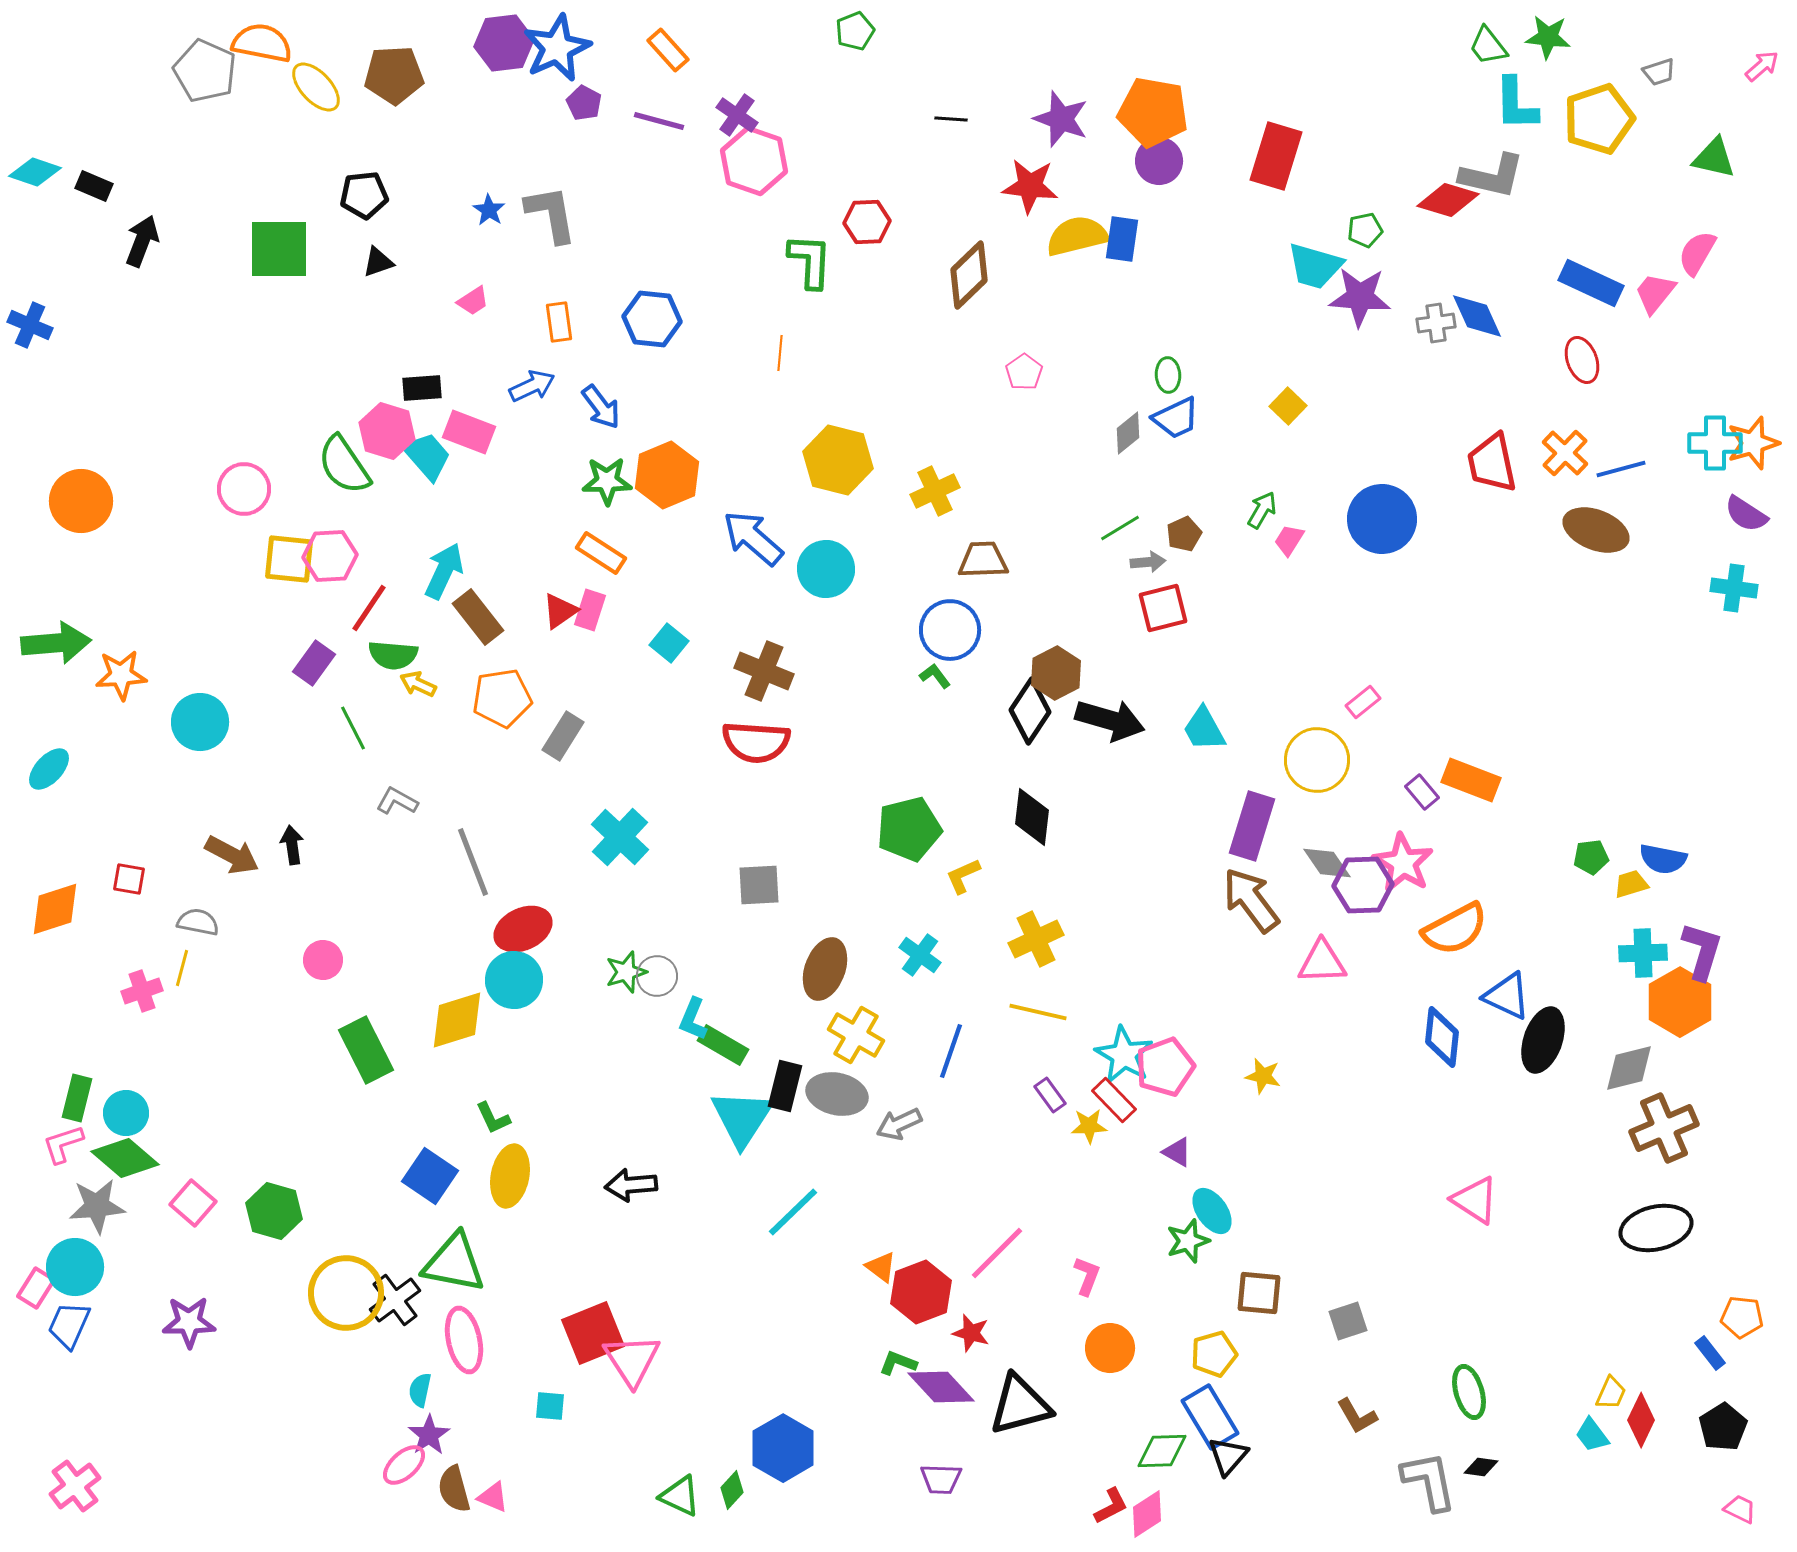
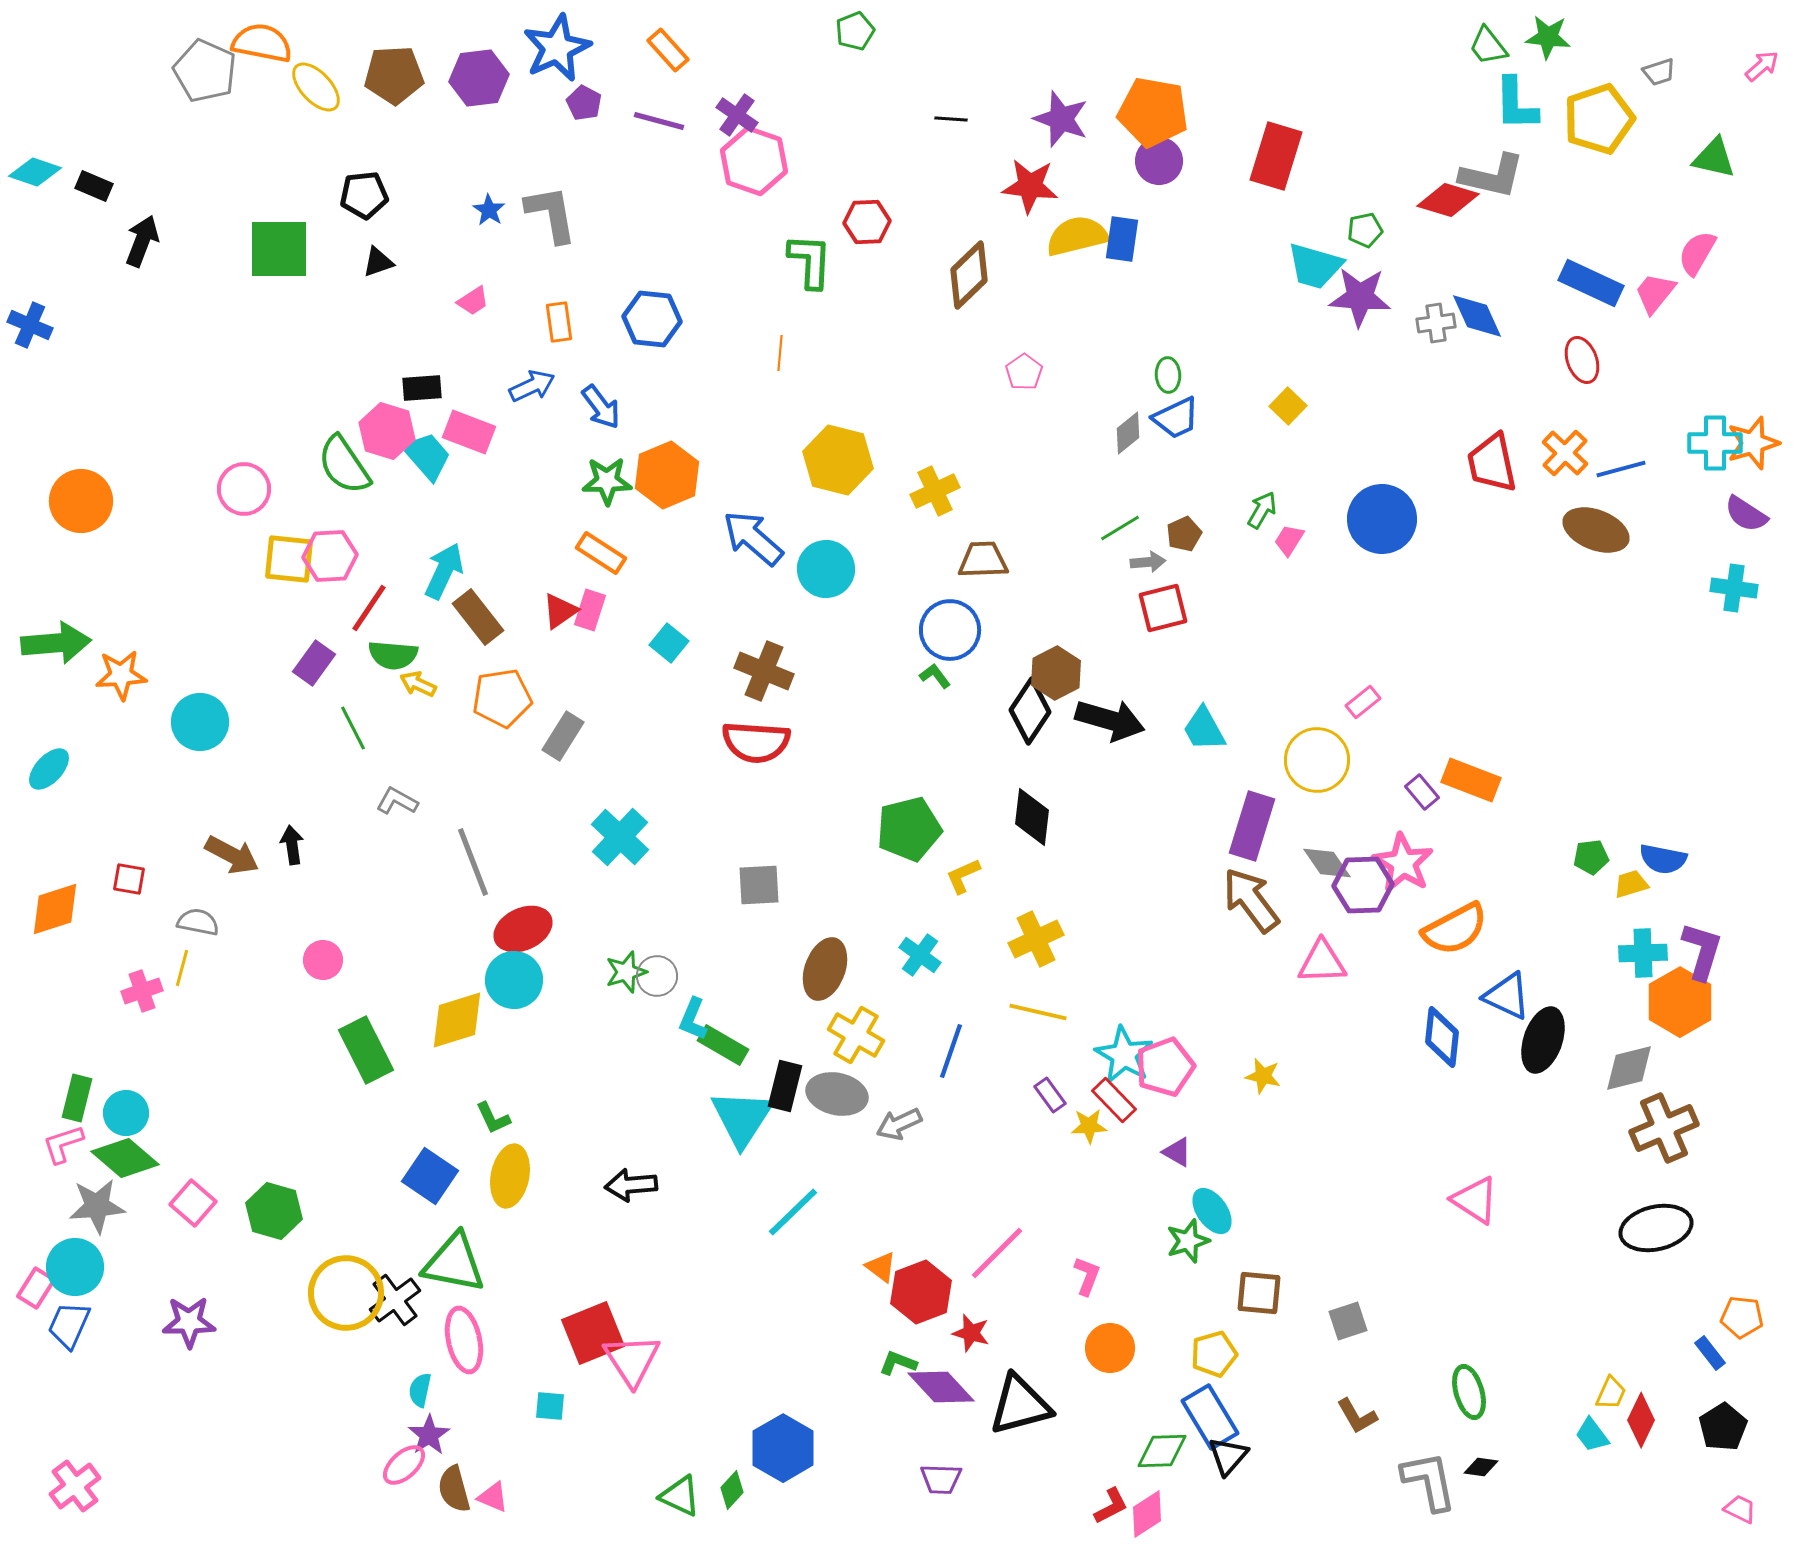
purple hexagon at (504, 43): moved 25 px left, 35 px down
